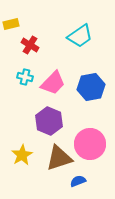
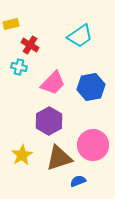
cyan cross: moved 6 px left, 10 px up
purple hexagon: rotated 8 degrees clockwise
pink circle: moved 3 px right, 1 px down
